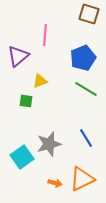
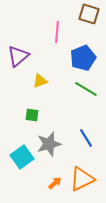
pink line: moved 12 px right, 3 px up
green square: moved 6 px right, 14 px down
orange arrow: rotated 56 degrees counterclockwise
